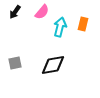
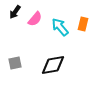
pink semicircle: moved 7 px left, 7 px down
cyan arrow: rotated 54 degrees counterclockwise
